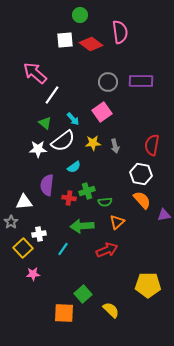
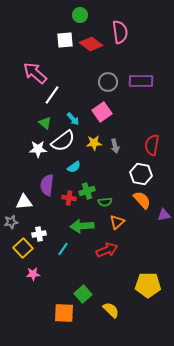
yellow star: moved 1 px right
gray star: rotated 24 degrees clockwise
